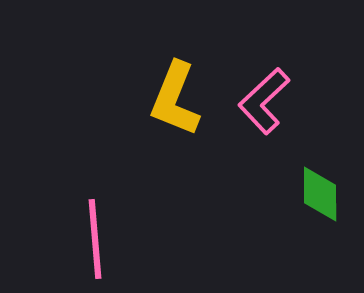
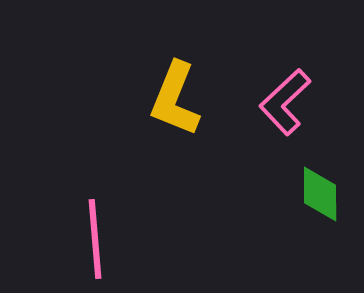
pink L-shape: moved 21 px right, 1 px down
